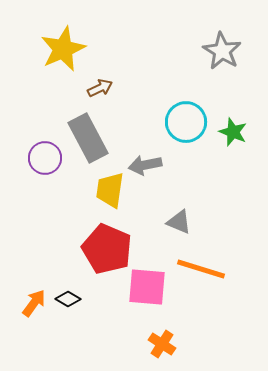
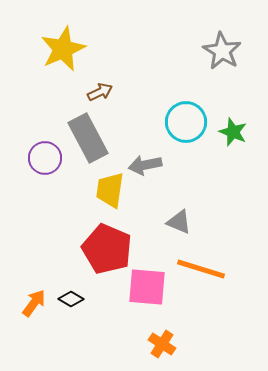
brown arrow: moved 4 px down
black diamond: moved 3 px right
